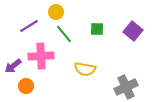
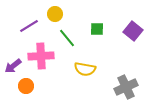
yellow circle: moved 1 px left, 2 px down
green line: moved 3 px right, 4 px down
